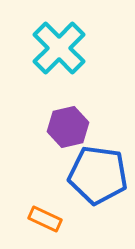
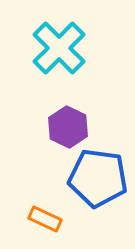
purple hexagon: rotated 21 degrees counterclockwise
blue pentagon: moved 3 px down
